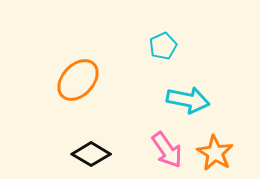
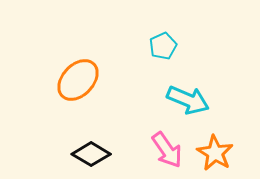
cyan arrow: rotated 12 degrees clockwise
